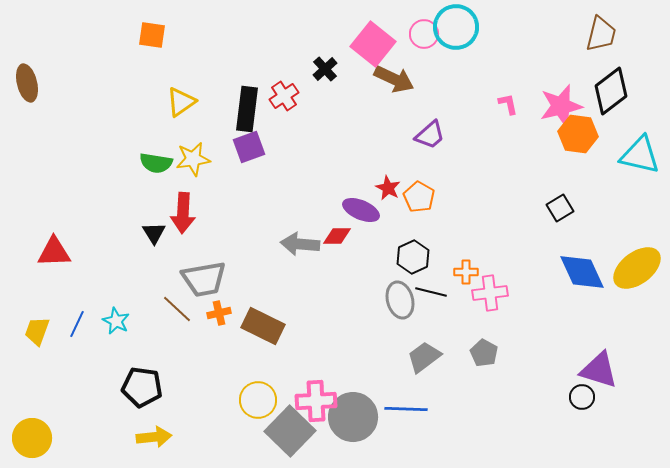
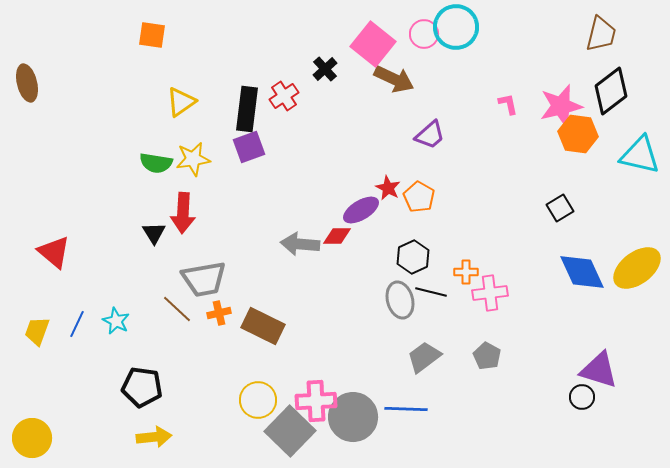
purple ellipse at (361, 210): rotated 54 degrees counterclockwise
red triangle at (54, 252): rotated 42 degrees clockwise
gray pentagon at (484, 353): moved 3 px right, 3 px down
